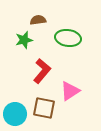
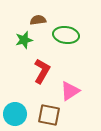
green ellipse: moved 2 px left, 3 px up
red L-shape: rotated 10 degrees counterclockwise
brown square: moved 5 px right, 7 px down
